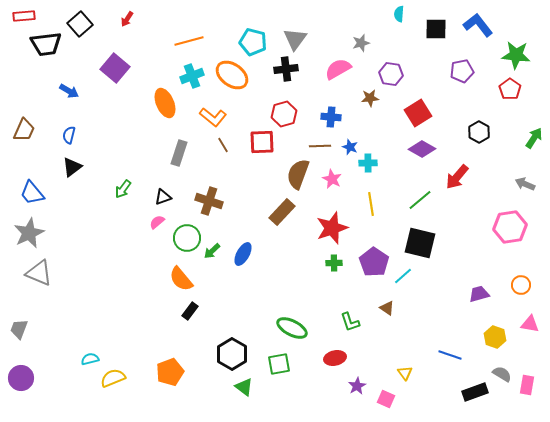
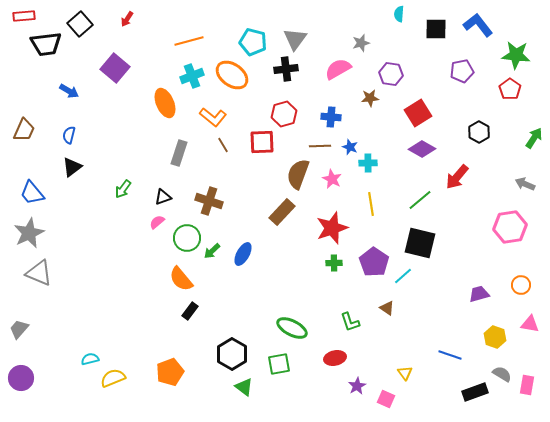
gray trapezoid at (19, 329): rotated 20 degrees clockwise
